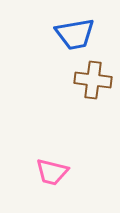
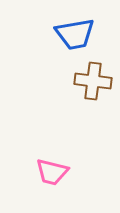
brown cross: moved 1 px down
